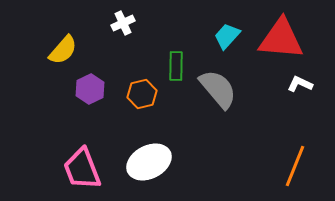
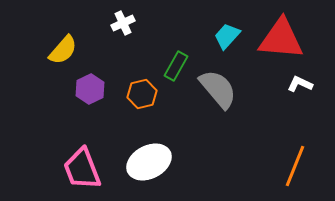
green rectangle: rotated 28 degrees clockwise
